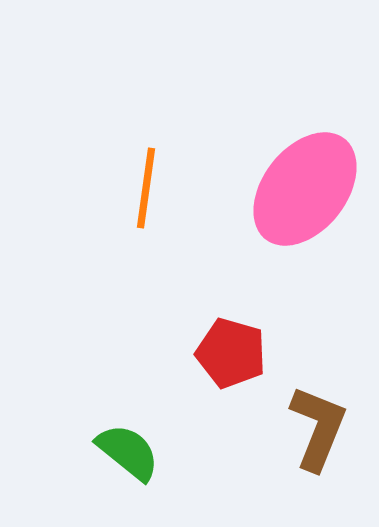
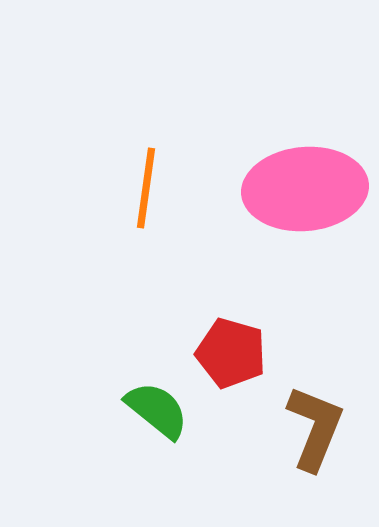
pink ellipse: rotated 47 degrees clockwise
brown L-shape: moved 3 px left
green semicircle: moved 29 px right, 42 px up
